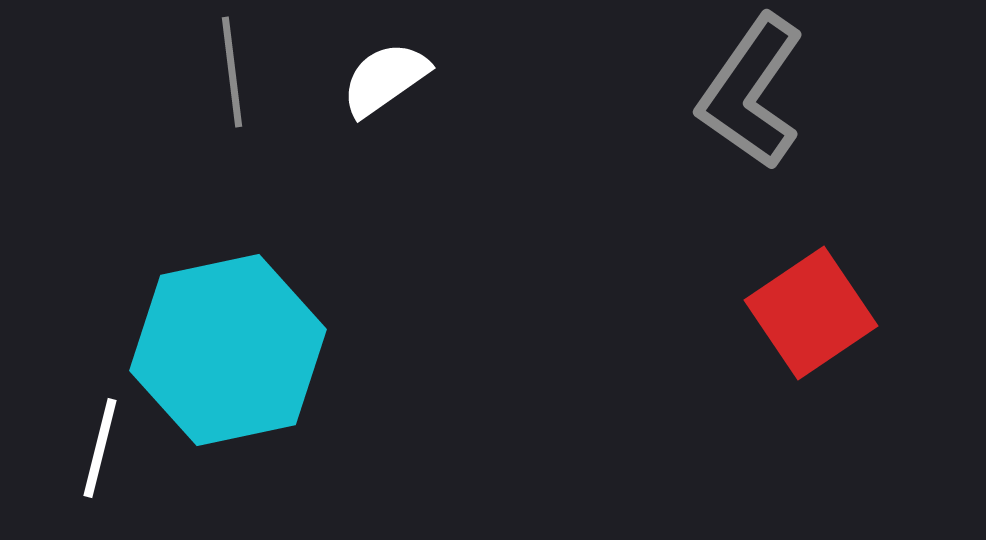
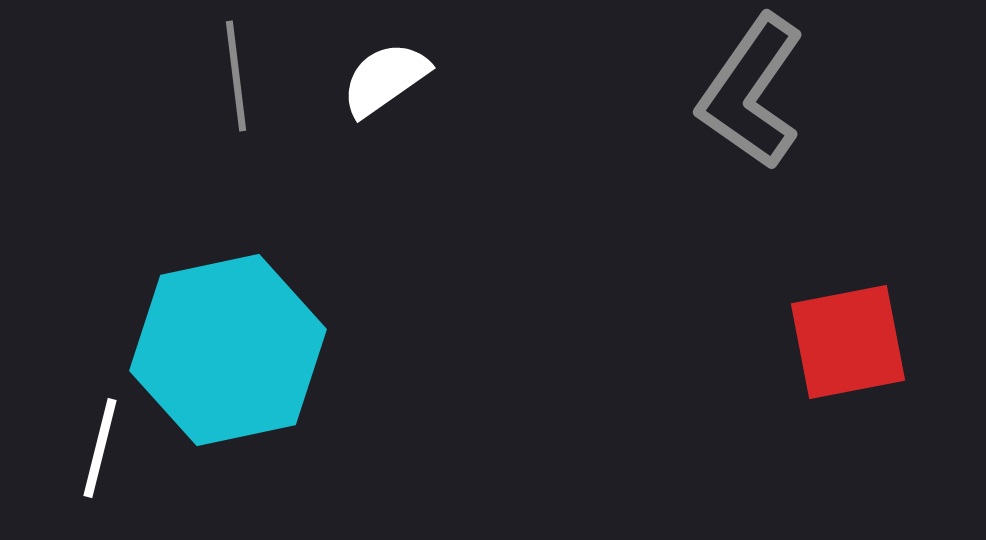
gray line: moved 4 px right, 4 px down
red square: moved 37 px right, 29 px down; rotated 23 degrees clockwise
